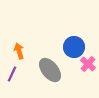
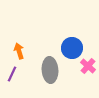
blue circle: moved 2 px left, 1 px down
pink cross: moved 2 px down
gray ellipse: rotated 35 degrees clockwise
